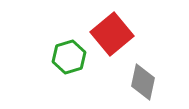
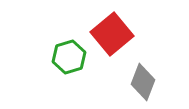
gray diamond: rotated 9 degrees clockwise
